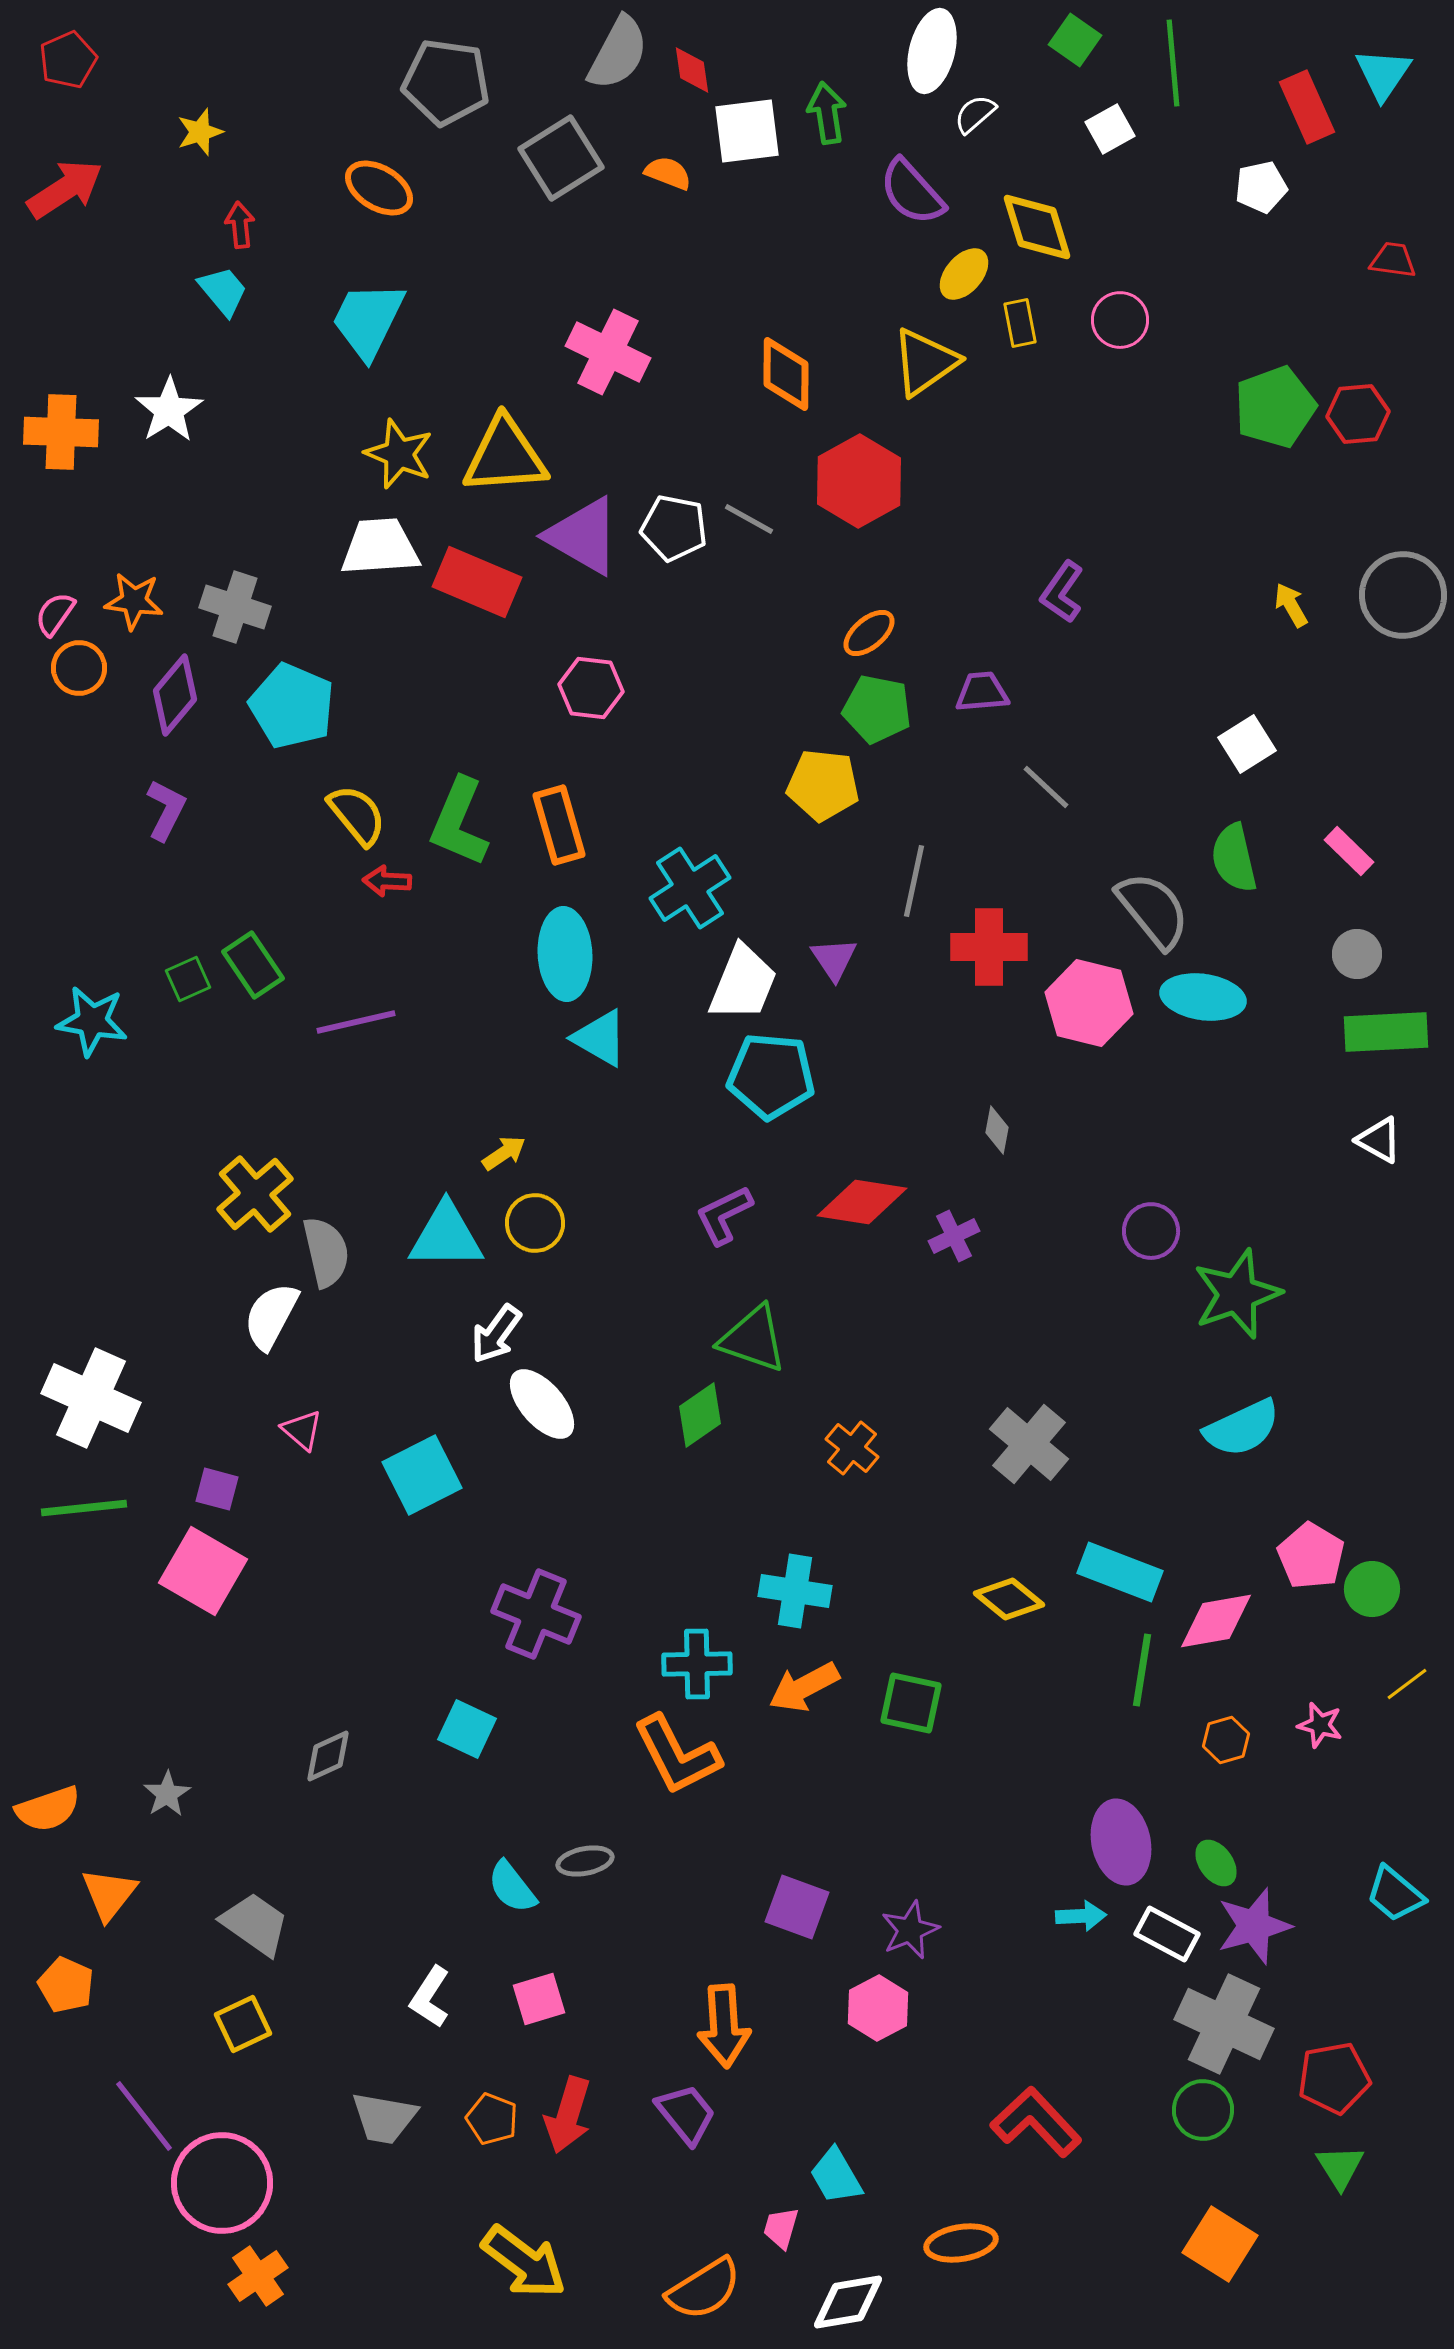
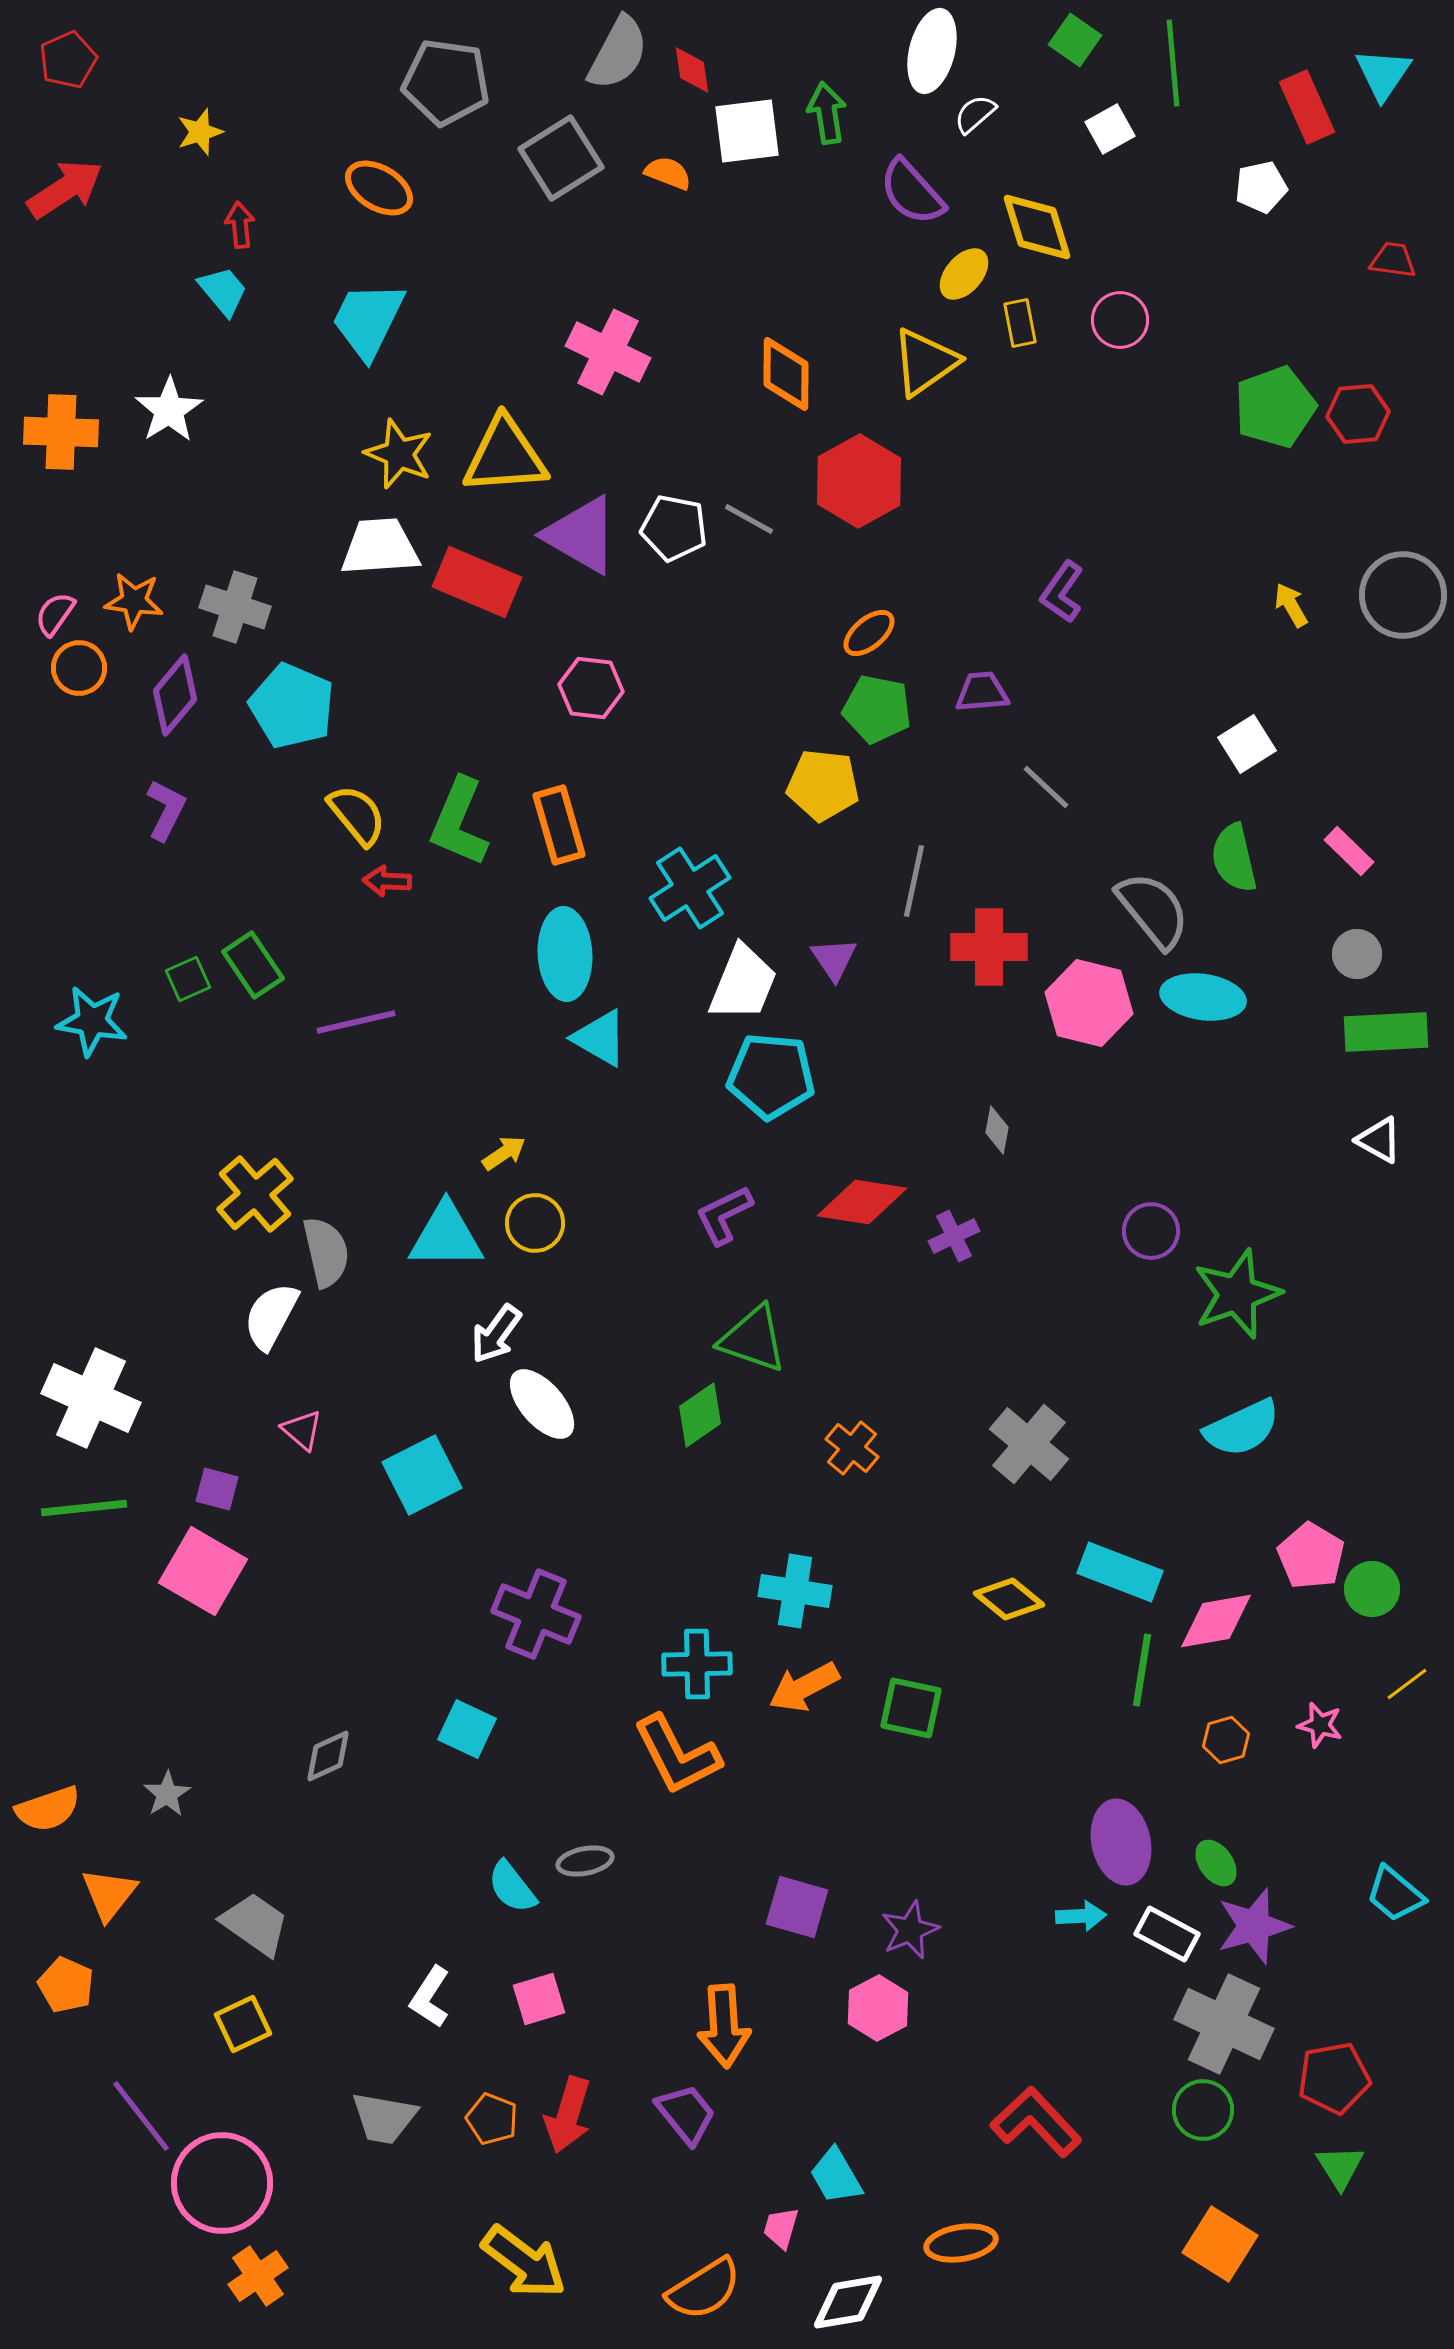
purple triangle at (583, 536): moved 2 px left, 1 px up
green square at (911, 1703): moved 5 px down
purple square at (797, 1907): rotated 4 degrees counterclockwise
purple line at (144, 2116): moved 3 px left
